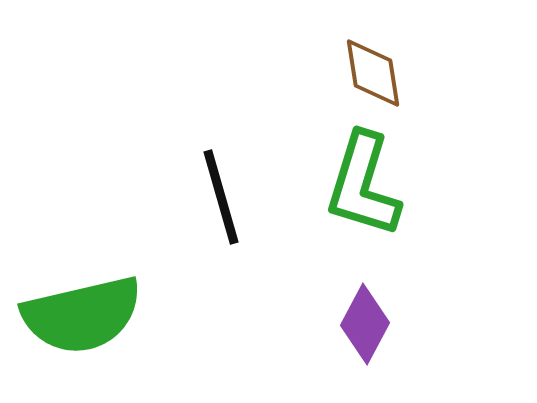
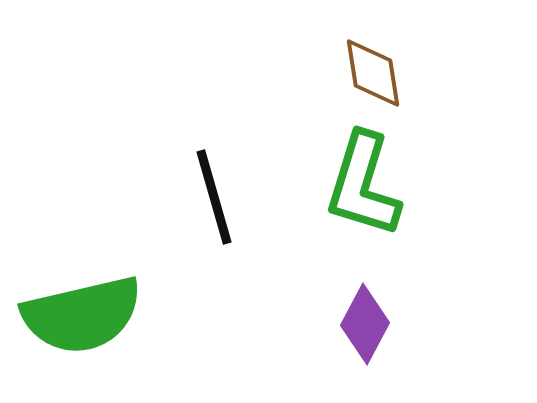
black line: moved 7 px left
